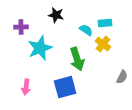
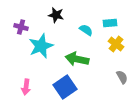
cyan rectangle: moved 5 px right
purple cross: rotated 16 degrees clockwise
yellow cross: moved 13 px right
cyan star: moved 1 px right, 2 px up
green arrow: rotated 120 degrees clockwise
gray semicircle: rotated 56 degrees counterclockwise
blue square: rotated 20 degrees counterclockwise
